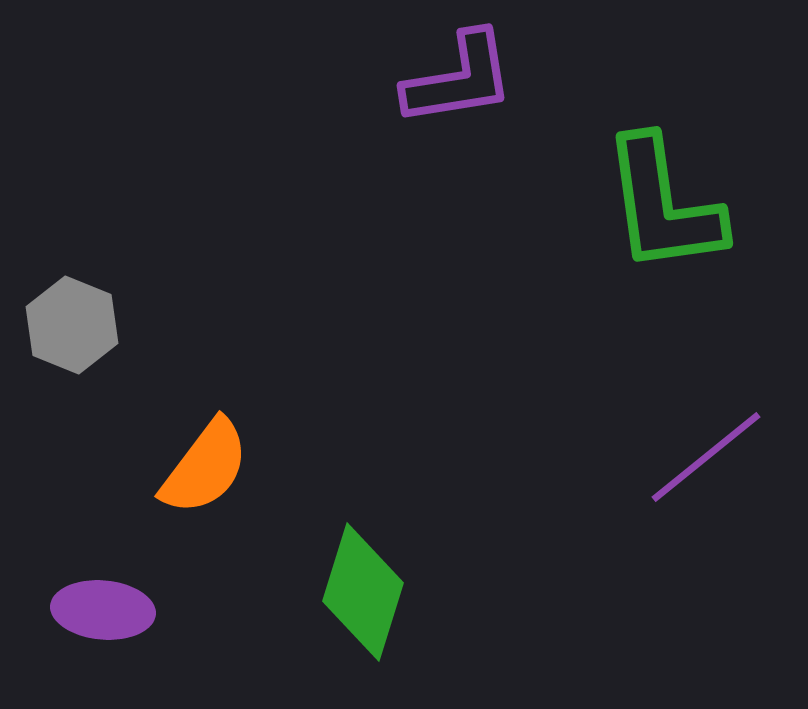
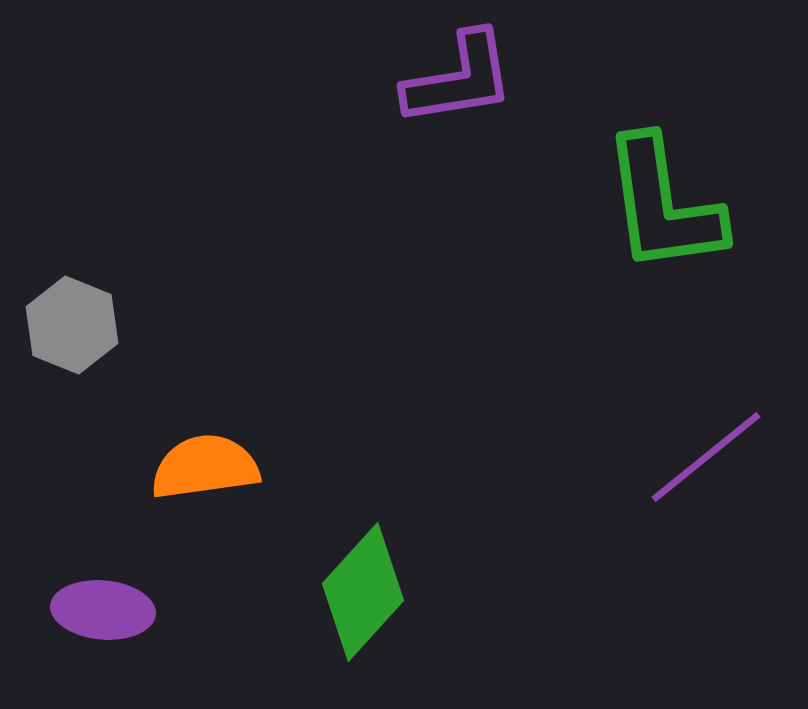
orange semicircle: rotated 135 degrees counterclockwise
green diamond: rotated 25 degrees clockwise
